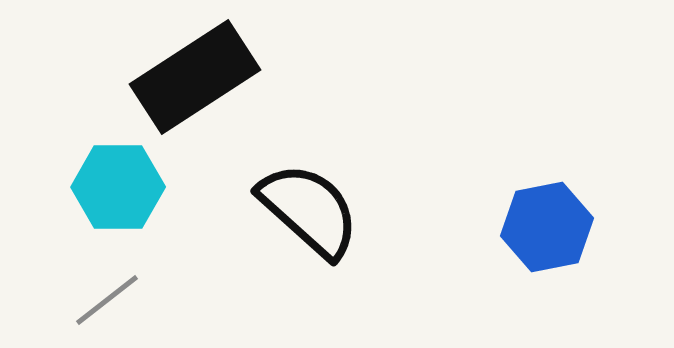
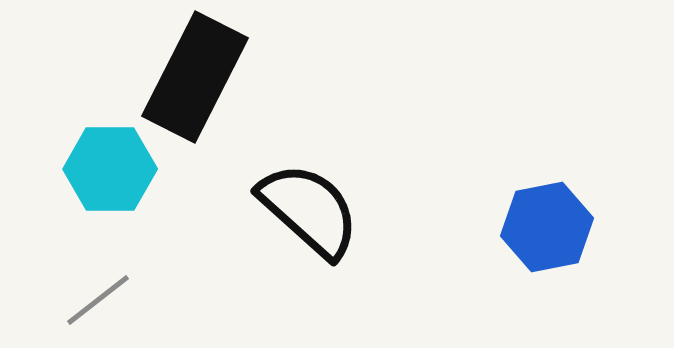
black rectangle: rotated 30 degrees counterclockwise
cyan hexagon: moved 8 px left, 18 px up
gray line: moved 9 px left
